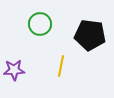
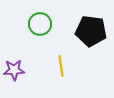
black pentagon: moved 1 px right, 4 px up
yellow line: rotated 20 degrees counterclockwise
